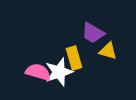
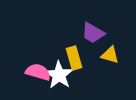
yellow triangle: moved 2 px right, 4 px down
white star: moved 3 px down; rotated 20 degrees counterclockwise
